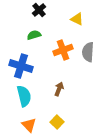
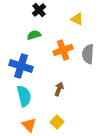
gray semicircle: moved 2 px down
